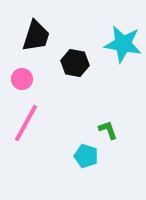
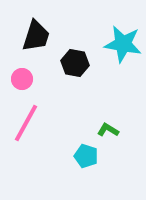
green L-shape: rotated 40 degrees counterclockwise
